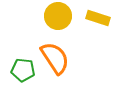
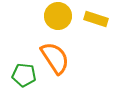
yellow rectangle: moved 2 px left, 1 px down
green pentagon: moved 1 px right, 5 px down
